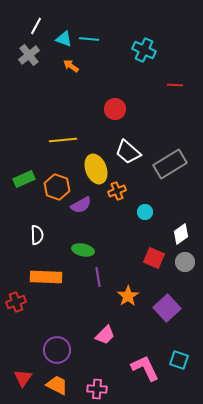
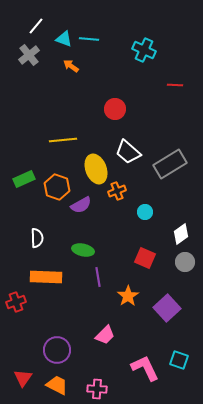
white line: rotated 12 degrees clockwise
white semicircle: moved 3 px down
red square: moved 9 px left
